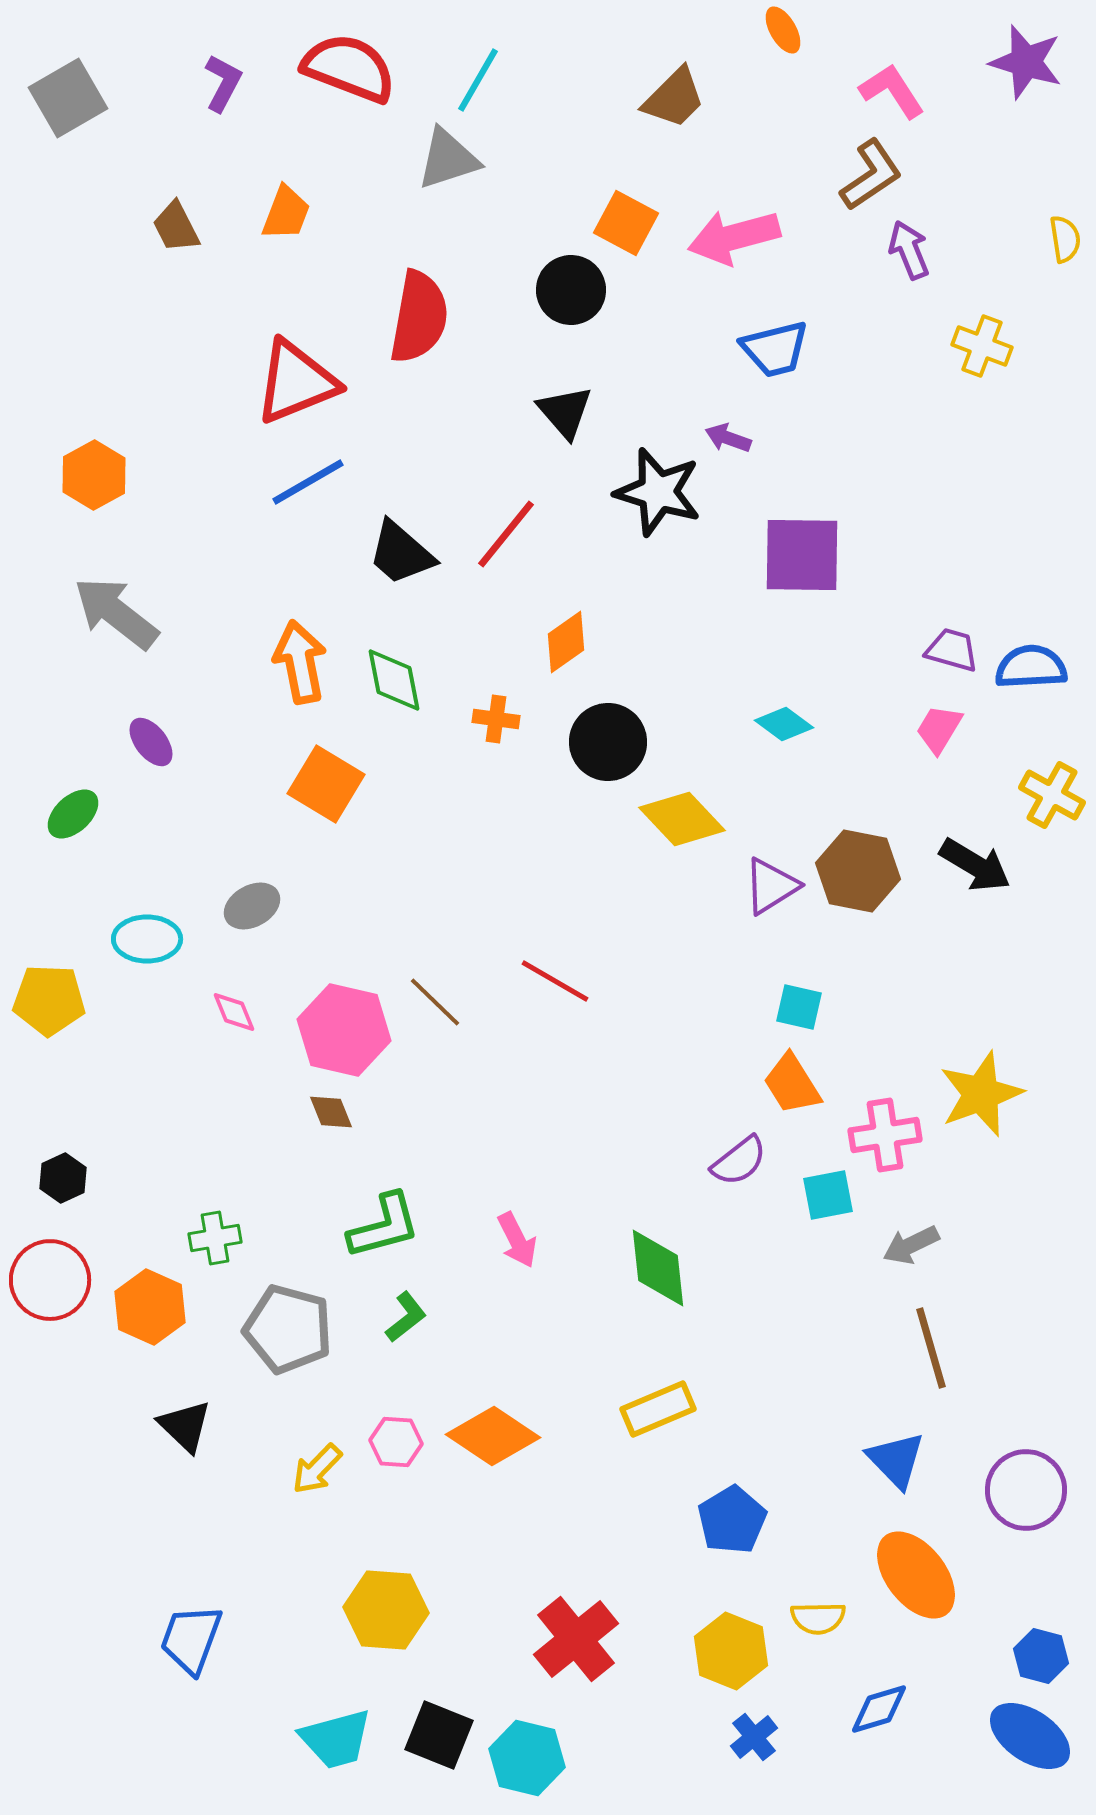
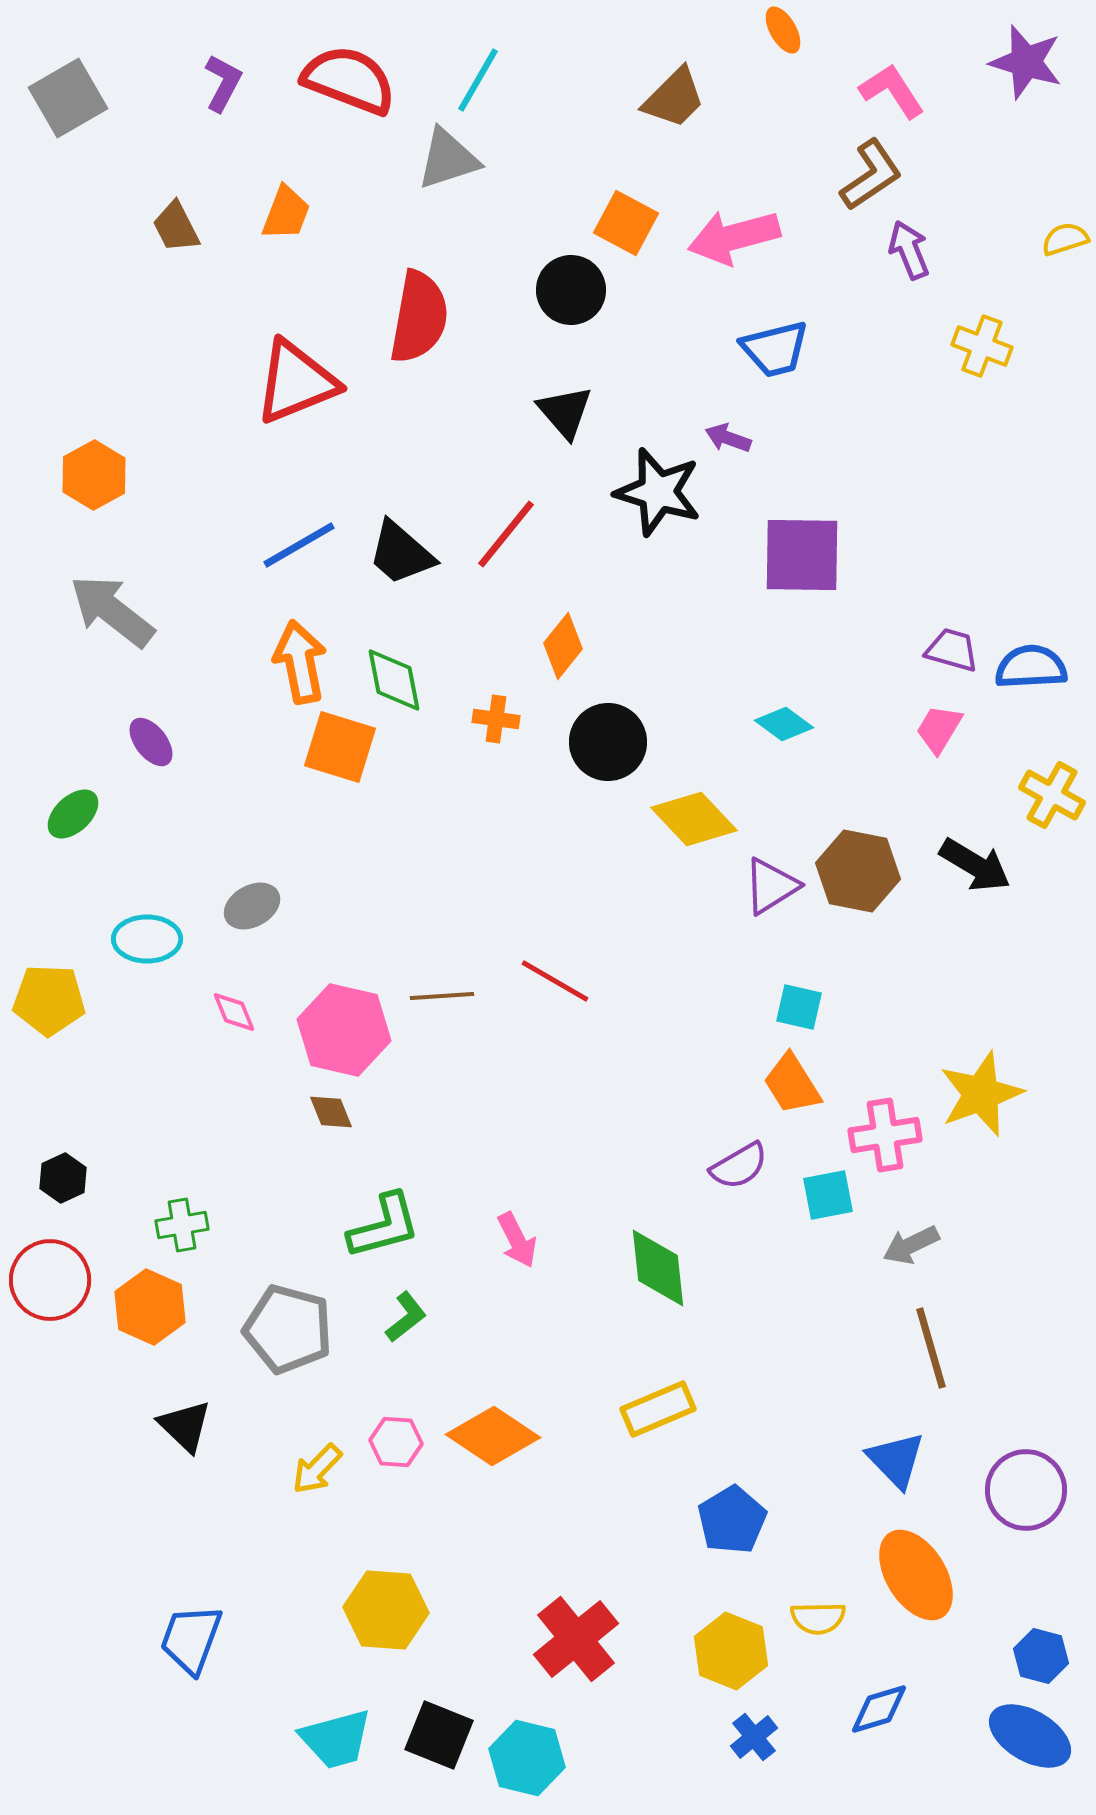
red semicircle at (349, 68): moved 12 px down
yellow semicircle at (1065, 239): rotated 99 degrees counterclockwise
blue line at (308, 482): moved 9 px left, 63 px down
gray arrow at (116, 613): moved 4 px left, 2 px up
orange diamond at (566, 642): moved 3 px left, 4 px down; rotated 16 degrees counterclockwise
orange square at (326, 784): moved 14 px right, 37 px up; rotated 14 degrees counterclockwise
yellow diamond at (682, 819): moved 12 px right
brown line at (435, 1002): moved 7 px right, 6 px up; rotated 48 degrees counterclockwise
purple semicircle at (739, 1161): moved 5 px down; rotated 8 degrees clockwise
green cross at (215, 1238): moved 33 px left, 13 px up
orange ellipse at (916, 1575): rotated 6 degrees clockwise
blue ellipse at (1030, 1736): rotated 4 degrees counterclockwise
